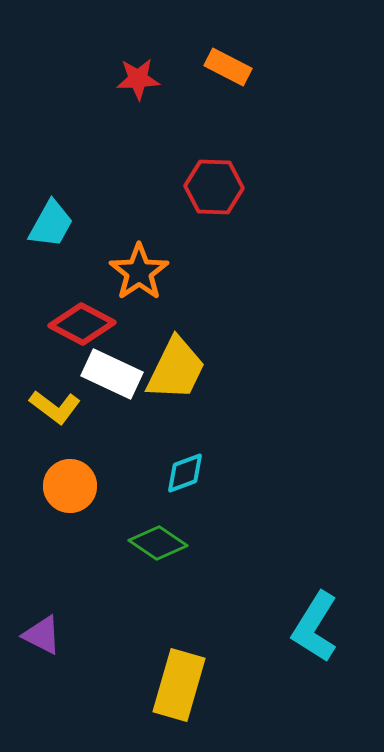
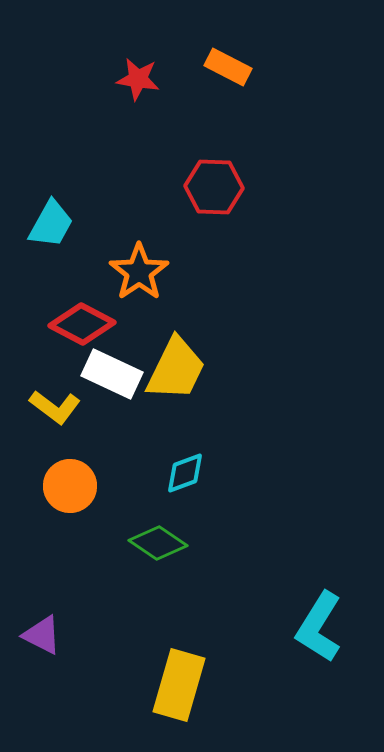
red star: rotated 12 degrees clockwise
cyan L-shape: moved 4 px right
